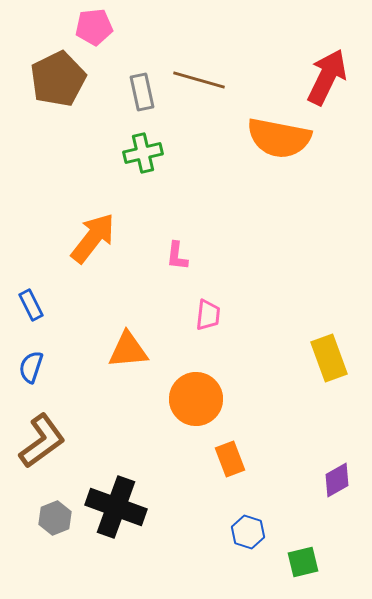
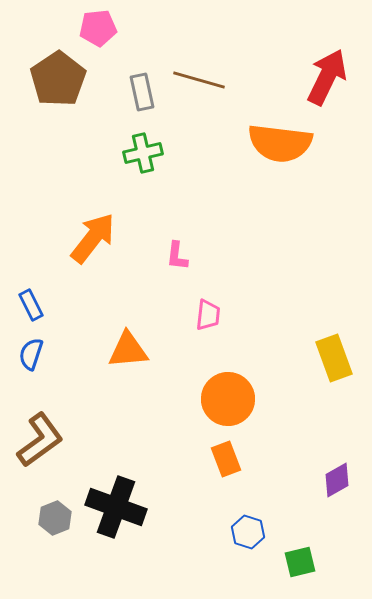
pink pentagon: moved 4 px right, 1 px down
brown pentagon: rotated 8 degrees counterclockwise
orange semicircle: moved 1 px right, 5 px down; rotated 4 degrees counterclockwise
yellow rectangle: moved 5 px right
blue semicircle: moved 13 px up
orange circle: moved 32 px right
brown L-shape: moved 2 px left, 1 px up
orange rectangle: moved 4 px left
green square: moved 3 px left
